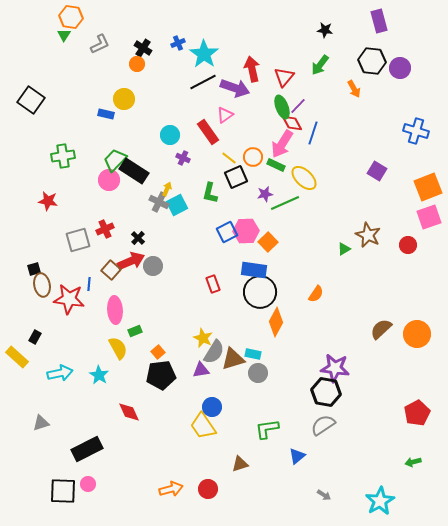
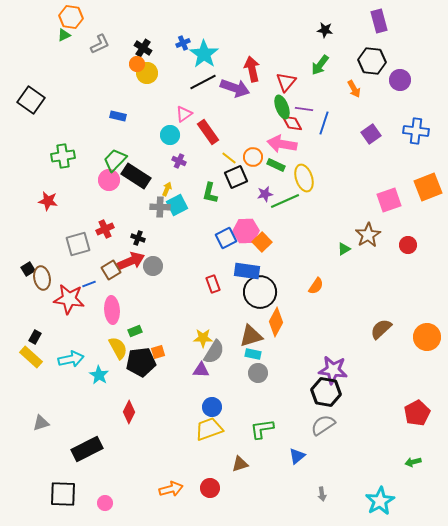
green triangle at (64, 35): rotated 32 degrees clockwise
blue cross at (178, 43): moved 5 px right
purple circle at (400, 68): moved 12 px down
red triangle at (284, 77): moved 2 px right, 5 px down
yellow circle at (124, 99): moved 23 px right, 26 px up
purple line at (298, 106): moved 6 px right, 3 px down; rotated 54 degrees clockwise
blue rectangle at (106, 114): moved 12 px right, 2 px down
pink triangle at (225, 115): moved 41 px left, 1 px up
blue cross at (416, 131): rotated 10 degrees counterclockwise
blue line at (313, 133): moved 11 px right, 10 px up
pink arrow at (282, 144): rotated 68 degrees clockwise
purple cross at (183, 158): moved 4 px left, 3 px down
black rectangle at (134, 171): moved 2 px right, 5 px down
purple square at (377, 171): moved 6 px left, 37 px up; rotated 24 degrees clockwise
yellow ellipse at (304, 178): rotated 28 degrees clockwise
gray cross at (159, 202): moved 1 px right, 5 px down; rotated 24 degrees counterclockwise
green line at (285, 203): moved 2 px up
pink square at (429, 217): moved 40 px left, 17 px up
blue square at (227, 232): moved 1 px left, 6 px down
brown star at (368, 235): rotated 15 degrees clockwise
black cross at (138, 238): rotated 24 degrees counterclockwise
gray square at (78, 240): moved 4 px down
orange square at (268, 242): moved 6 px left
black square at (34, 269): moved 6 px left; rotated 16 degrees counterclockwise
brown square at (111, 270): rotated 18 degrees clockwise
blue rectangle at (254, 270): moved 7 px left, 1 px down
blue line at (89, 284): rotated 64 degrees clockwise
brown ellipse at (42, 285): moved 7 px up
orange semicircle at (316, 294): moved 8 px up
pink ellipse at (115, 310): moved 3 px left
orange circle at (417, 334): moved 10 px right, 3 px down
yellow star at (203, 338): rotated 24 degrees counterclockwise
orange square at (158, 352): rotated 24 degrees clockwise
yellow rectangle at (17, 357): moved 14 px right
brown triangle at (233, 359): moved 18 px right, 23 px up
purple star at (335, 368): moved 2 px left, 2 px down
purple triangle at (201, 370): rotated 12 degrees clockwise
cyan arrow at (60, 373): moved 11 px right, 14 px up
black pentagon at (161, 375): moved 20 px left, 13 px up
red diamond at (129, 412): rotated 50 degrees clockwise
yellow trapezoid at (203, 426): moved 6 px right, 3 px down; rotated 104 degrees clockwise
green L-shape at (267, 429): moved 5 px left
pink circle at (88, 484): moved 17 px right, 19 px down
red circle at (208, 489): moved 2 px right, 1 px up
black square at (63, 491): moved 3 px down
gray arrow at (324, 495): moved 2 px left, 1 px up; rotated 48 degrees clockwise
